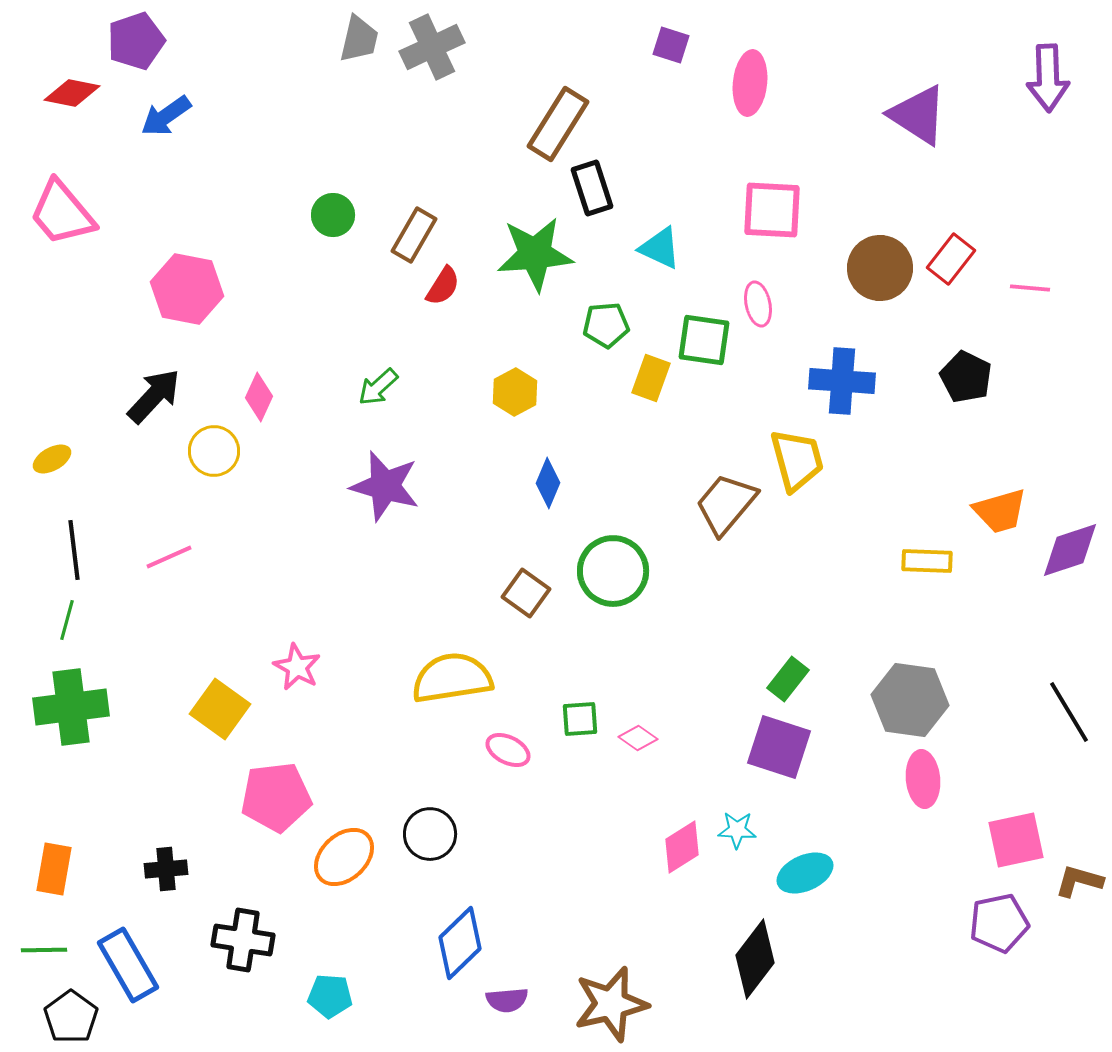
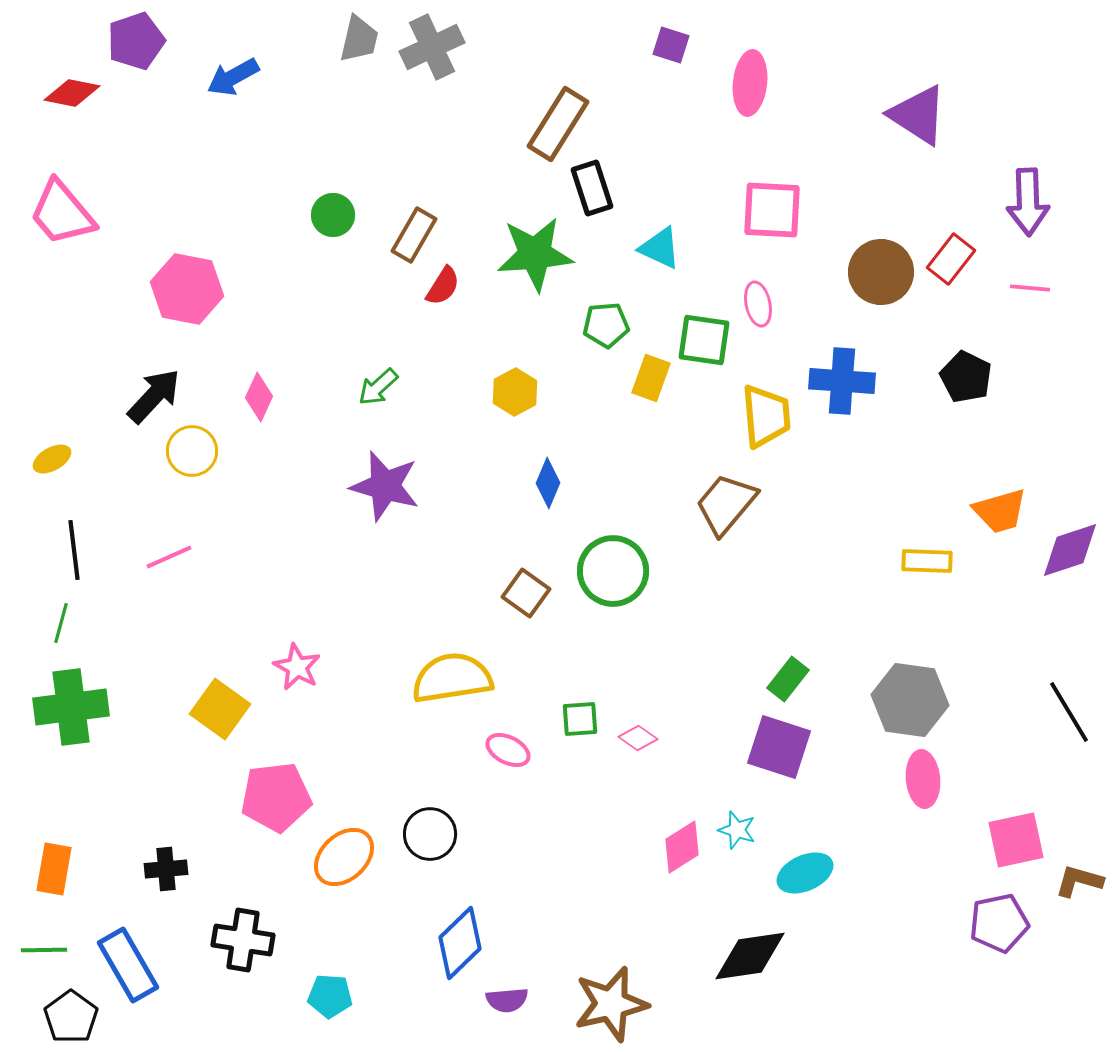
purple arrow at (1048, 78): moved 20 px left, 124 px down
blue arrow at (166, 116): moved 67 px right, 39 px up; rotated 6 degrees clockwise
brown circle at (880, 268): moved 1 px right, 4 px down
yellow circle at (214, 451): moved 22 px left
yellow trapezoid at (797, 460): moved 31 px left, 44 px up; rotated 10 degrees clockwise
green line at (67, 620): moved 6 px left, 3 px down
cyan star at (737, 830): rotated 15 degrees clockwise
black diamond at (755, 959): moved 5 px left, 3 px up; rotated 44 degrees clockwise
